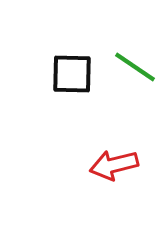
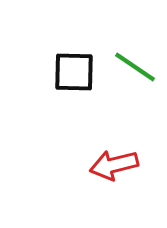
black square: moved 2 px right, 2 px up
